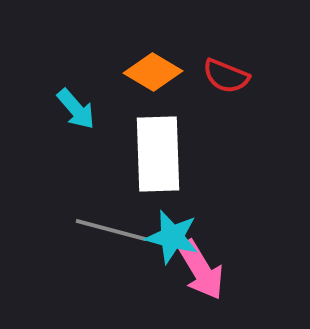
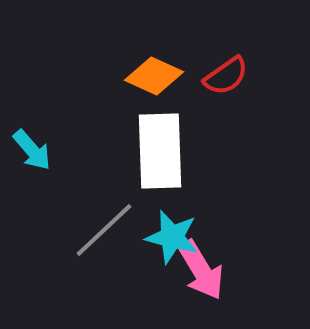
orange diamond: moved 1 px right, 4 px down; rotated 6 degrees counterclockwise
red semicircle: rotated 57 degrees counterclockwise
cyan arrow: moved 44 px left, 41 px down
white rectangle: moved 2 px right, 3 px up
gray line: moved 7 px left; rotated 58 degrees counterclockwise
